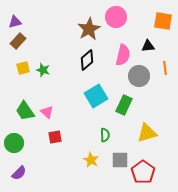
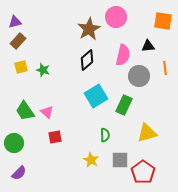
yellow square: moved 2 px left, 1 px up
